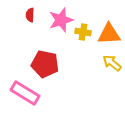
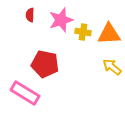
yellow arrow: moved 4 px down
